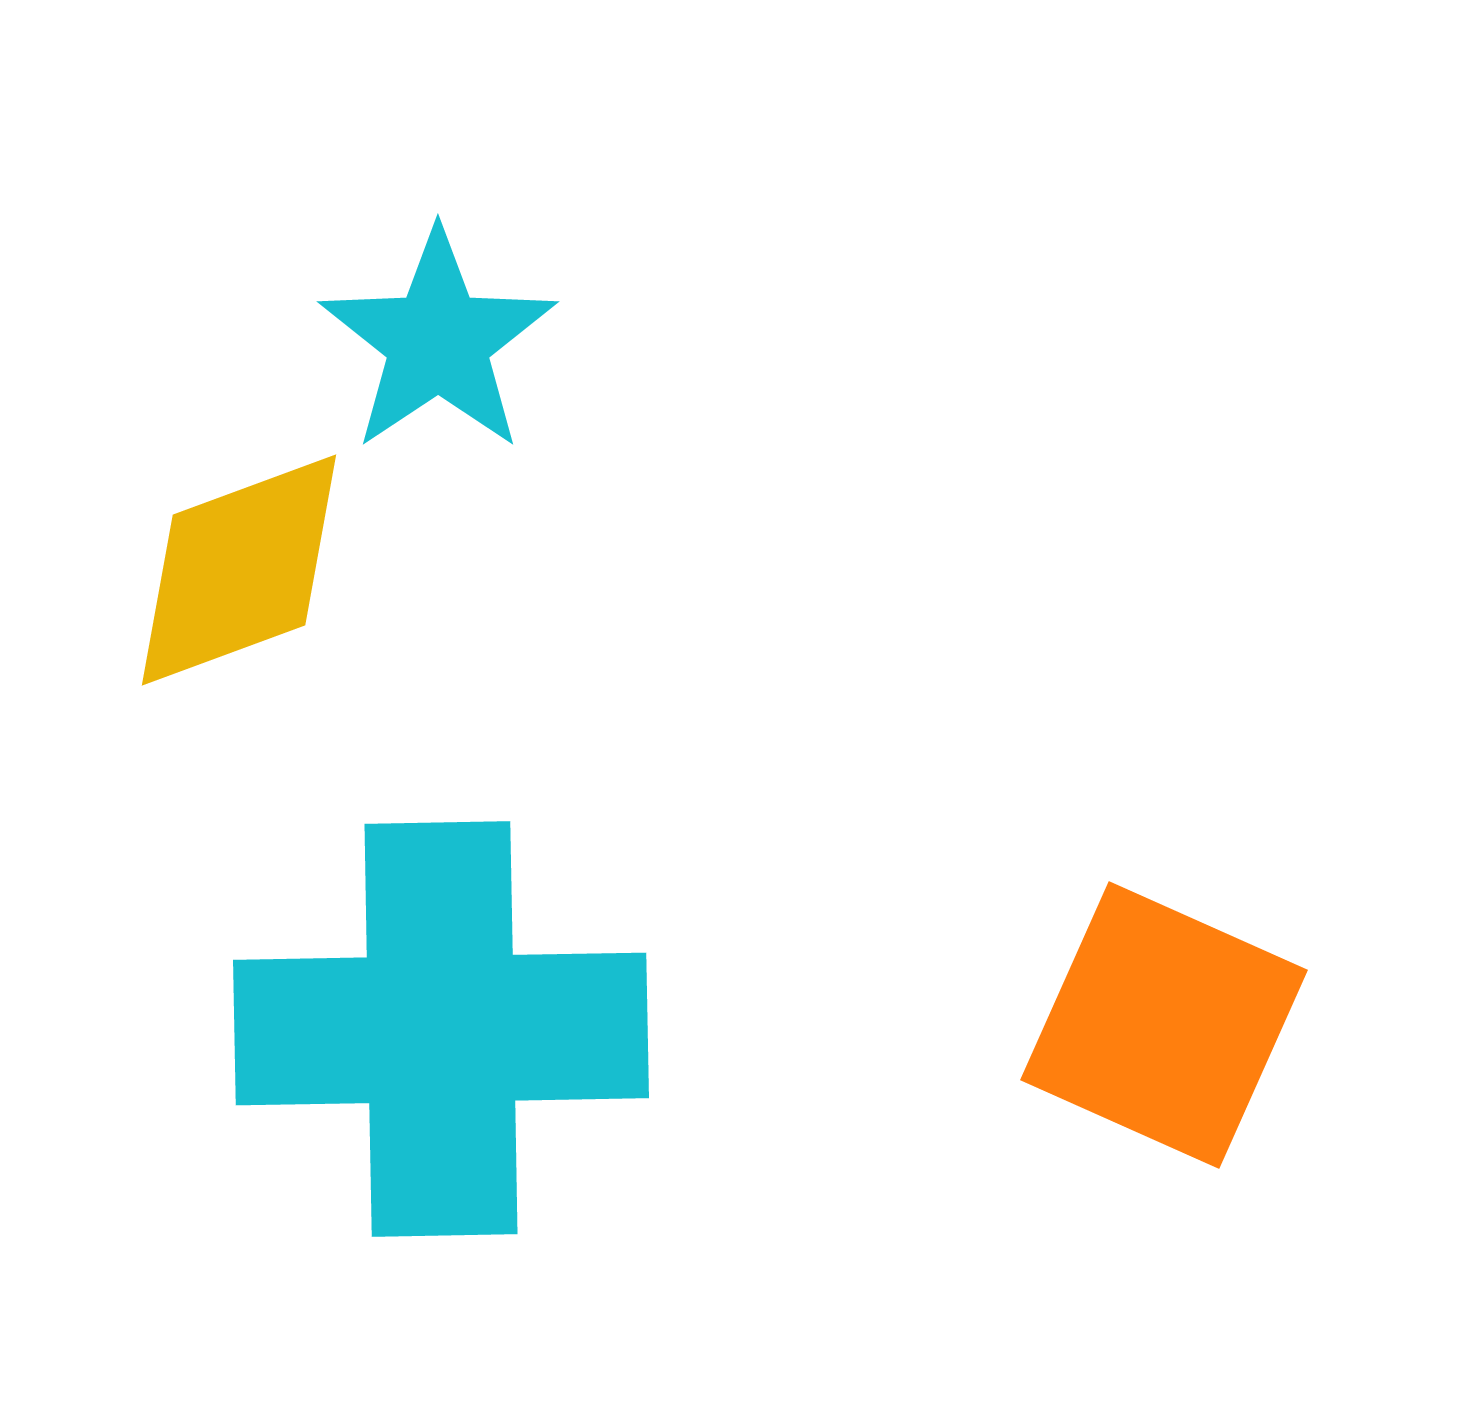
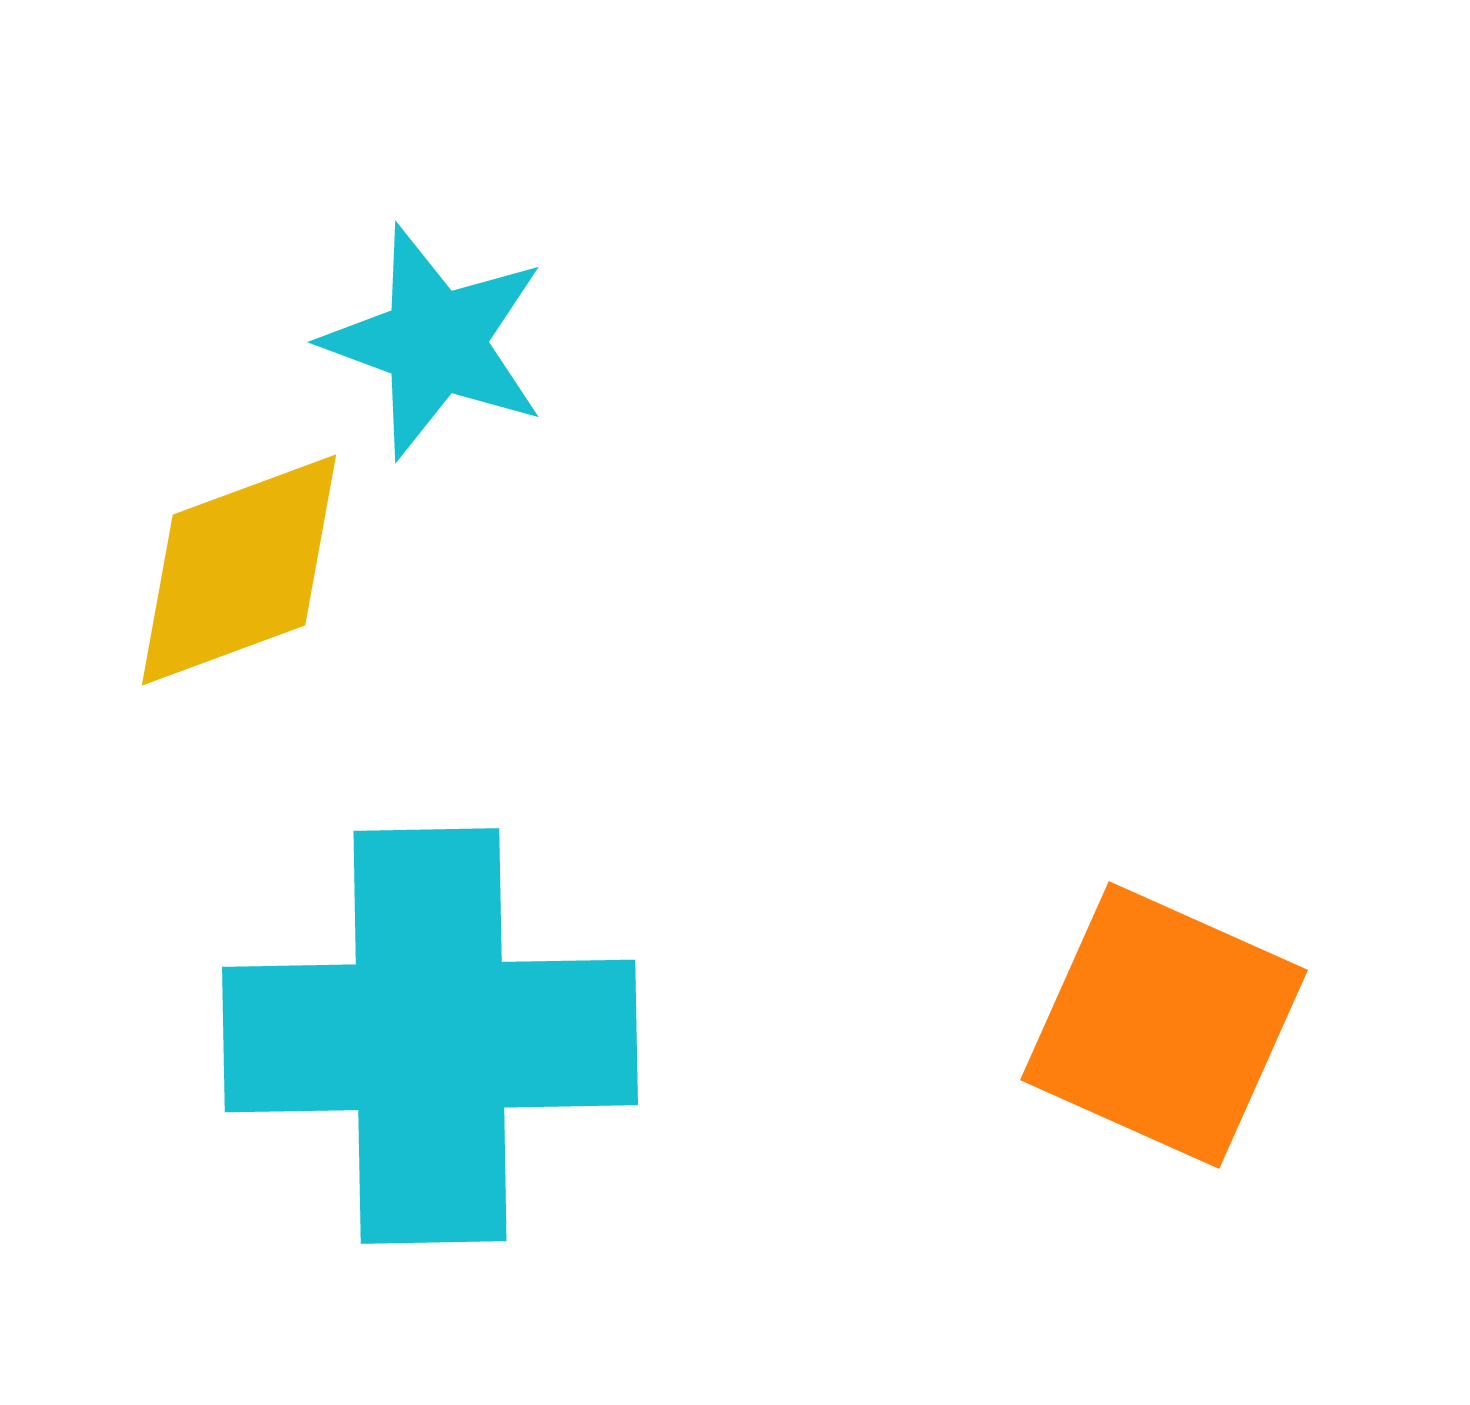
cyan star: moved 3 px left, 1 px down; rotated 18 degrees counterclockwise
cyan cross: moved 11 px left, 7 px down
